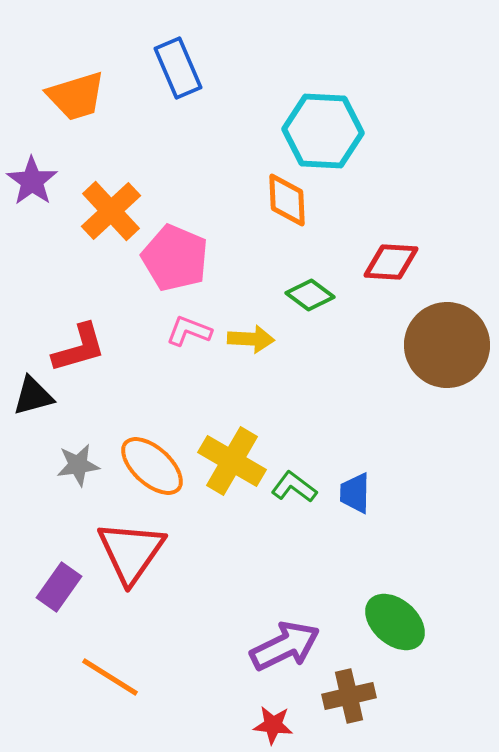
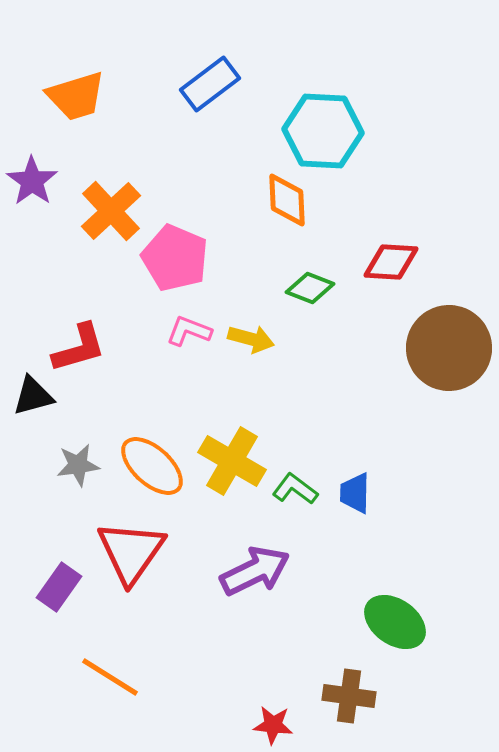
blue rectangle: moved 32 px right, 16 px down; rotated 76 degrees clockwise
green diamond: moved 7 px up; rotated 15 degrees counterclockwise
yellow arrow: rotated 12 degrees clockwise
brown circle: moved 2 px right, 3 px down
green L-shape: moved 1 px right, 2 px down
green ellipse: rotated 6 degrees counterclockwise
purple arrow: moved 30 px left, 75 px up
brown cross: rotated 21 degrees clockwise
